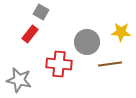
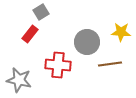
gray square: rotated 28 degrees clockwise
red cross: moved 1 px left, 1 px down
